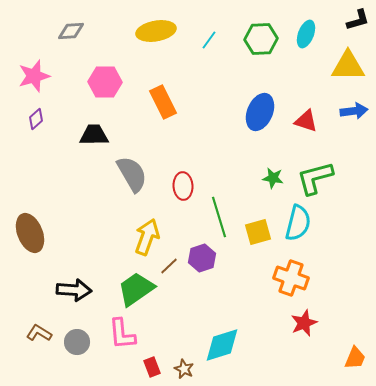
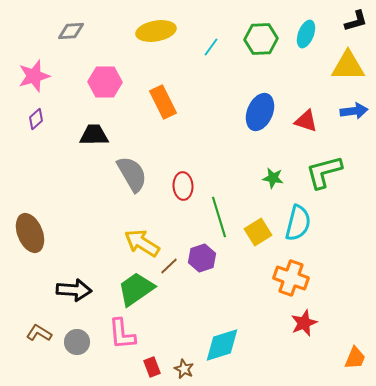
black L-shape: moved 2 px left, 1 px down
cyan line: moved 2 px right, 7 px down
green L-shape: moved 9 px right, 6 px up
yellow square: rotated 16 degrees counterclockwise
yellow arrow: moved 5 px left, 6 px down; rotated 78 degrees counterclockwise
